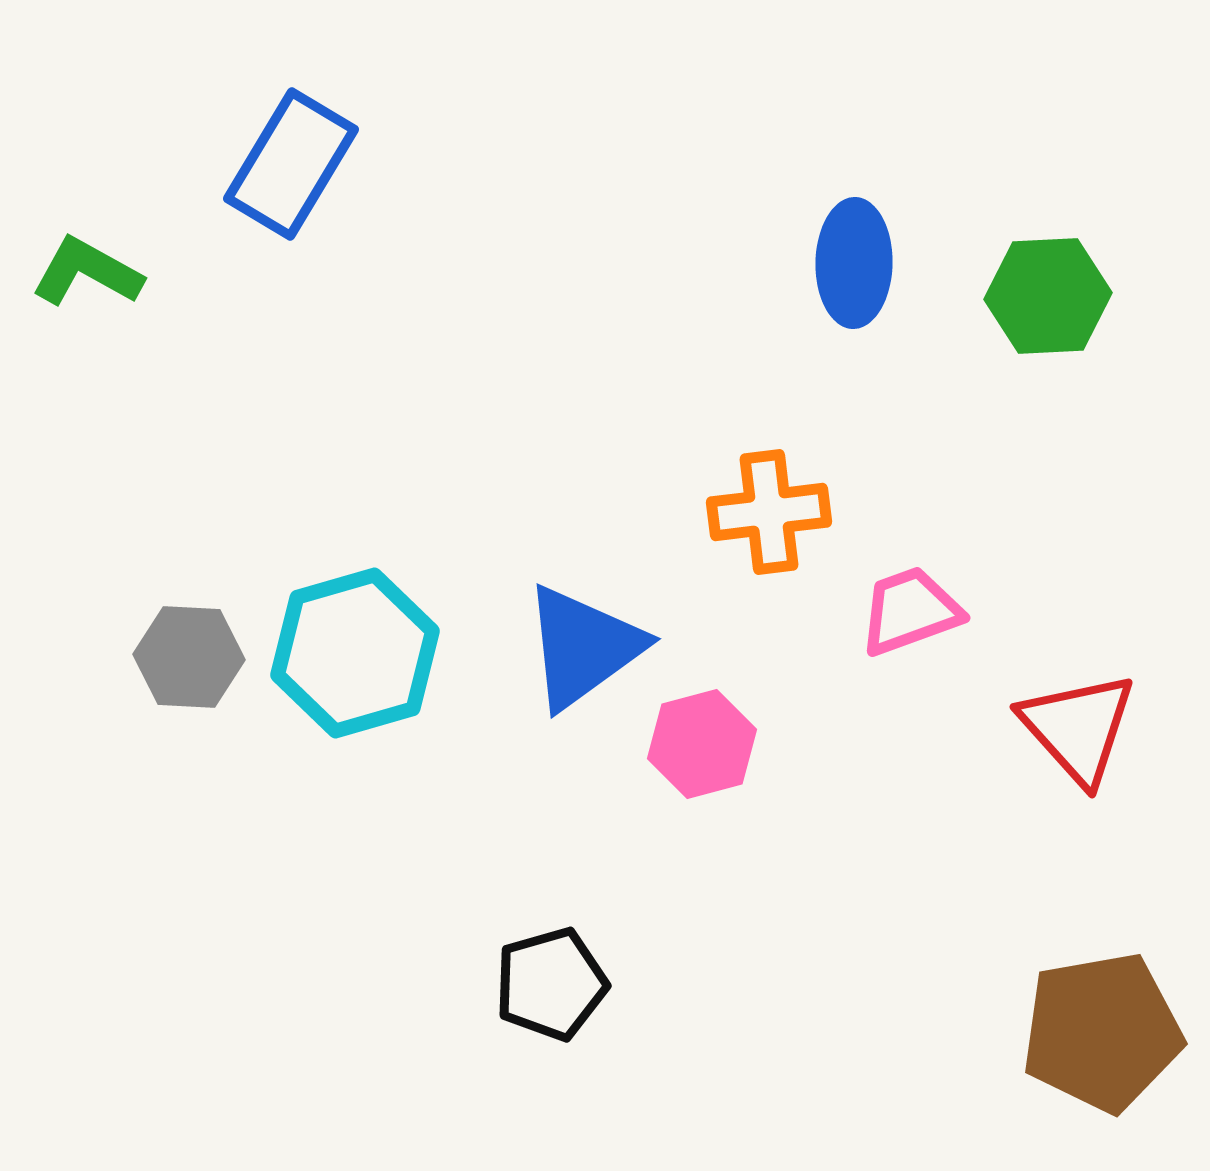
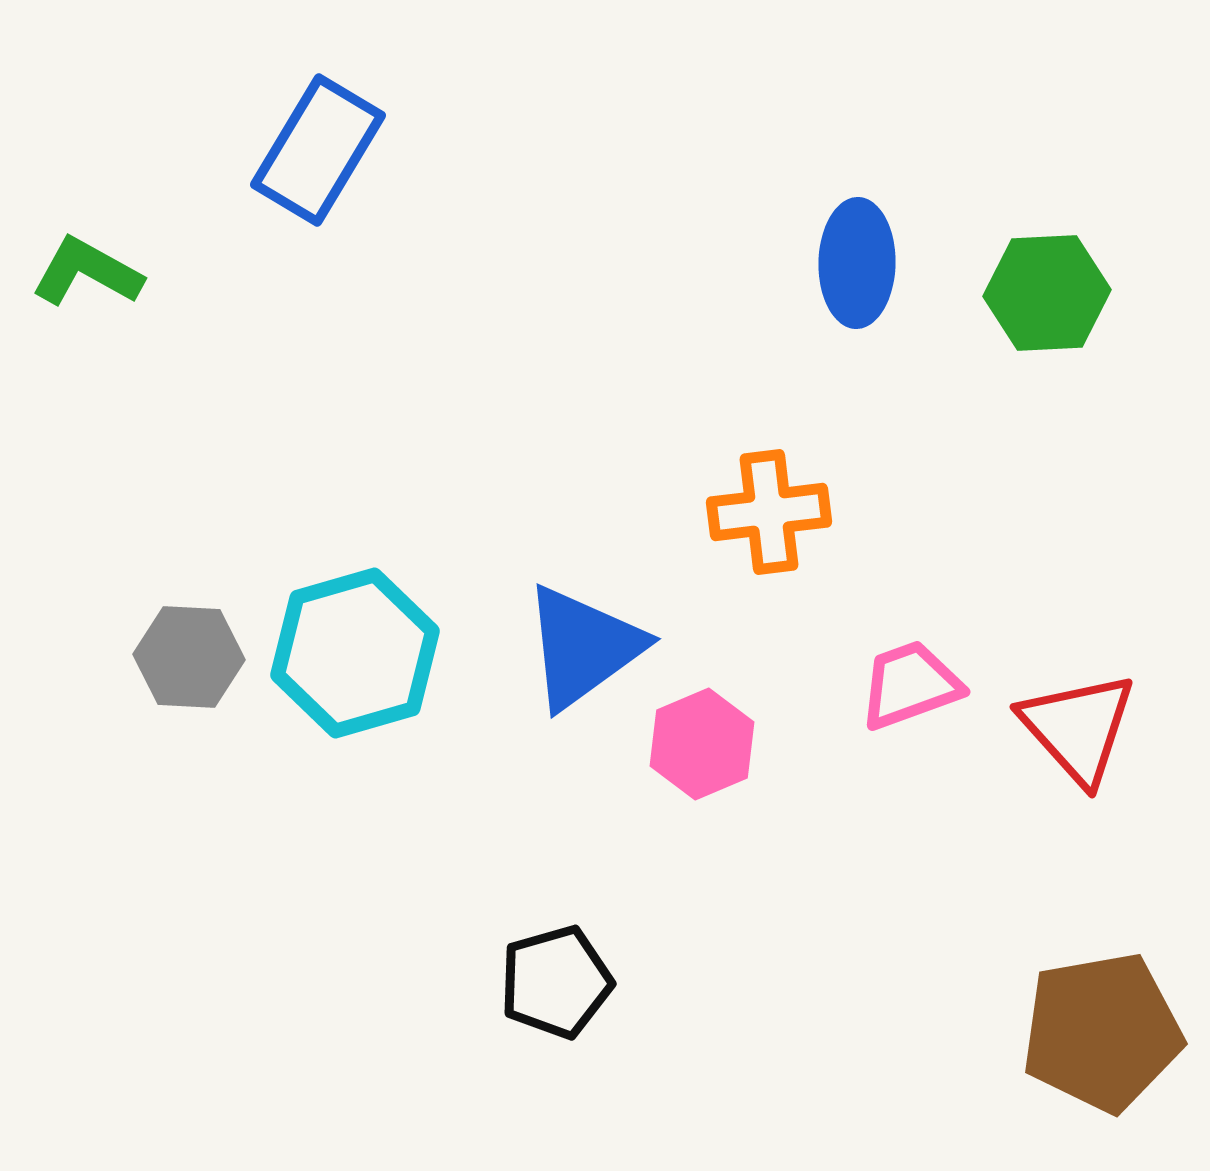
blue rectangle: moved 27 px right, 14 px up
blue ellipse: moved 3 px right
green hexagon: moved 1 px left, 3 px up
pink trapezoid: moved 74 px down
pink hexagon: rotated 8 degrees counterclockwise
black pentagon: moved 5 px right, 2 px up
